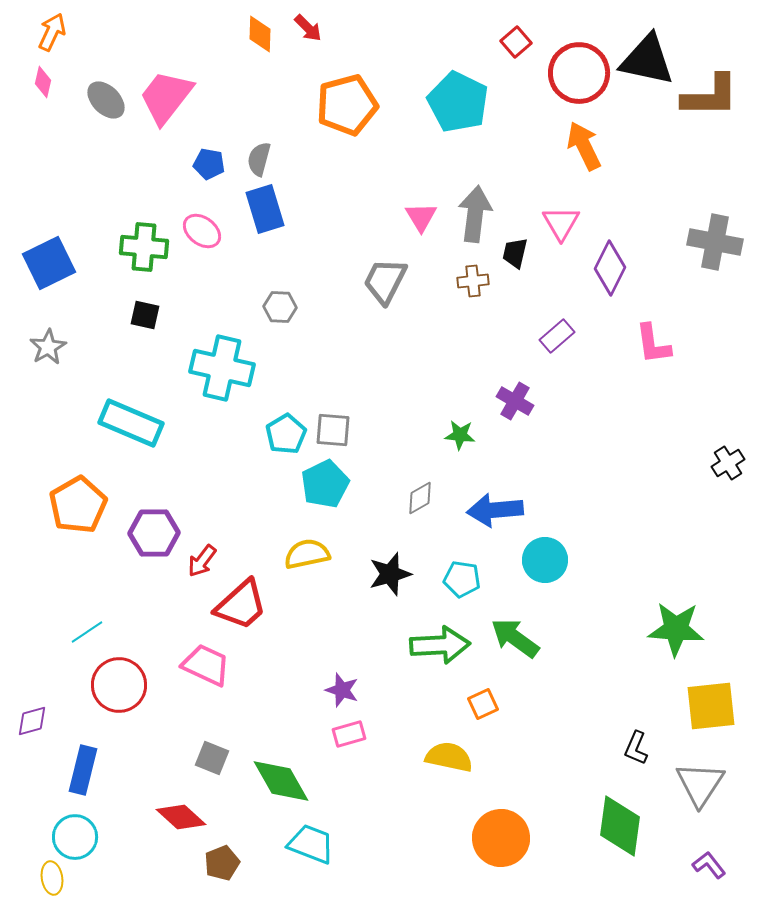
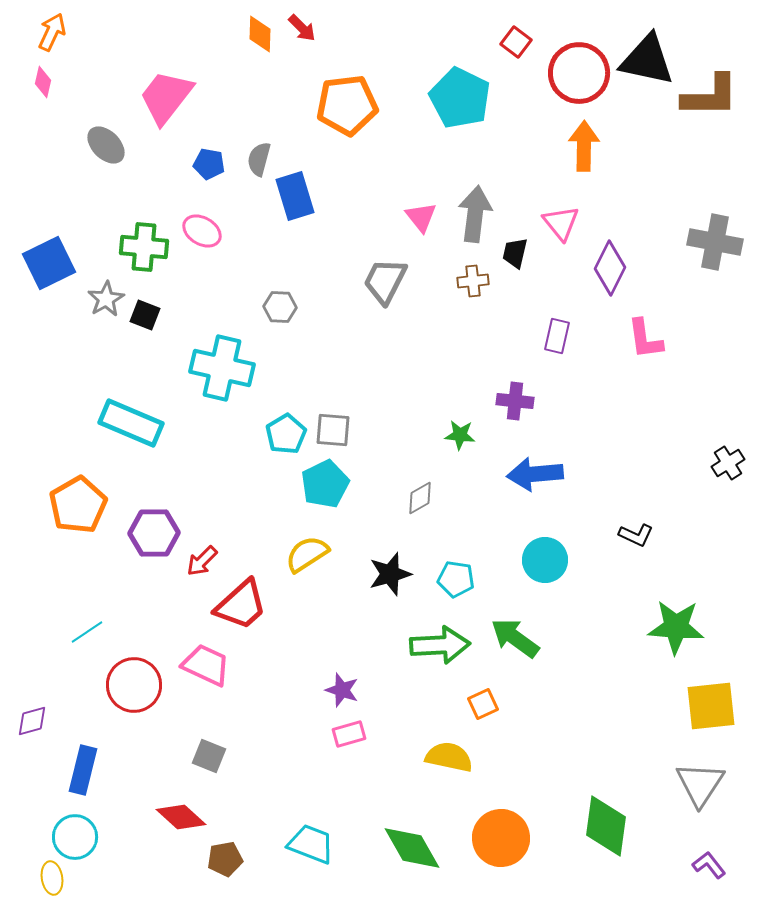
red arrow at (308, 28): moved 6 px left
red square at (516, 42): rotated 12 degrees counterclockwise
gray ellipse at (106, 100): moved 45 px down
cyan pentagon at (458, 102): moved 2 px right, 4 px up
orange pentagon at (347, 105): rotated 8 degrees clockwise
orange arrow at (584, 146): rotated 27 degrees clockwise
blue rectangle at (265, 209): moved 30 px right, 13 px up
pink triangle at (421, 217): rotated 8 degrees counterclockwise
pink triangle at (561, 223): rotated 9 degrees counterclockwise
pink ellipse at (202, 231): rotated 6 degrees counterclockwise
black square at (145, 315): rotated 8 degrees clockwise
purple rectangle at (557, 336): rotated 36 degrees counterclockwise
pink L-shape at (653, 344): moved 8 px left, 5 px up
gray star at (48, 347): moved 58 px right, 48 px up
purple cross at (515, 401): rotated 24 degrees counterclockwise
blue arrow at (495, 510): moved 40 px right, 36 px up
yellow semicircle at (307, 554): rotated 21 degrees counterclockwise
red arrow at (202, 561): rotated 8 degrees clockwise
cyan pentagon at (462, 579): moved 6 px left
green star at (676, 629): moved 2 px up
red circle at (119, 685): moved 15 px right
black L-shape at (636, 748): moved 213 px up; rotated 88 degrees counterclockwise
gray square at (212, 758): moved 3 px left, 2 px up
green diamond at (281, 781): moved 131 px right, 67 px down
green diamond at (620, 826): moved 14 px left
brown pentagon at (222, 863): moved 3 px right, 4 px up; rotated 12 degrees clockwise
